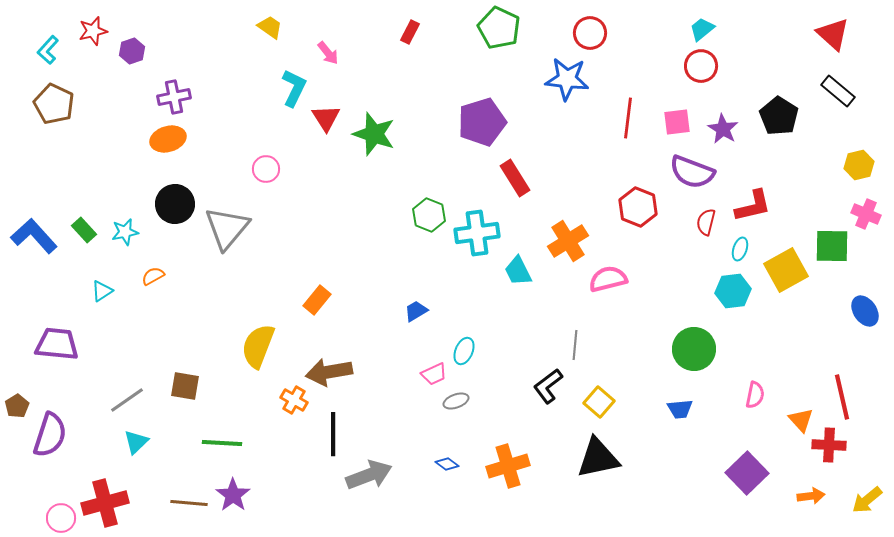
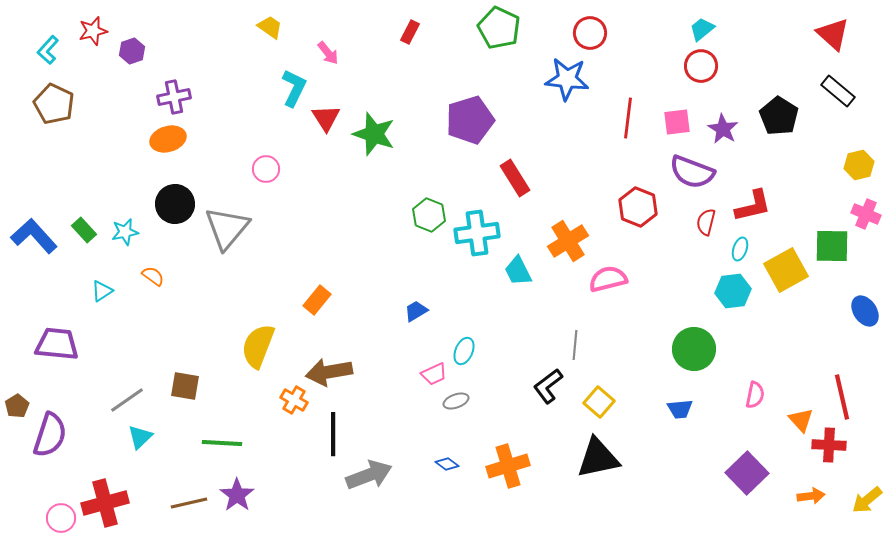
purple pentagon at (482, 122): moved 12 px left, 2 px up
orange semicircle at (153, 276): rotated 65 degrees clockwise
cyan triangle at (136, 442): moved 4 px right, 5 px up
purple star at (233, 495): moved 4 px right
brown line at (189, 503): rotated 18 degrees counterclockwise
